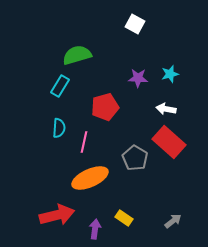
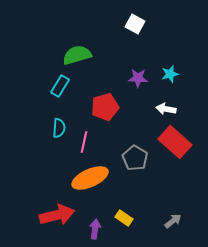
red rectangle: moved 6 px right
